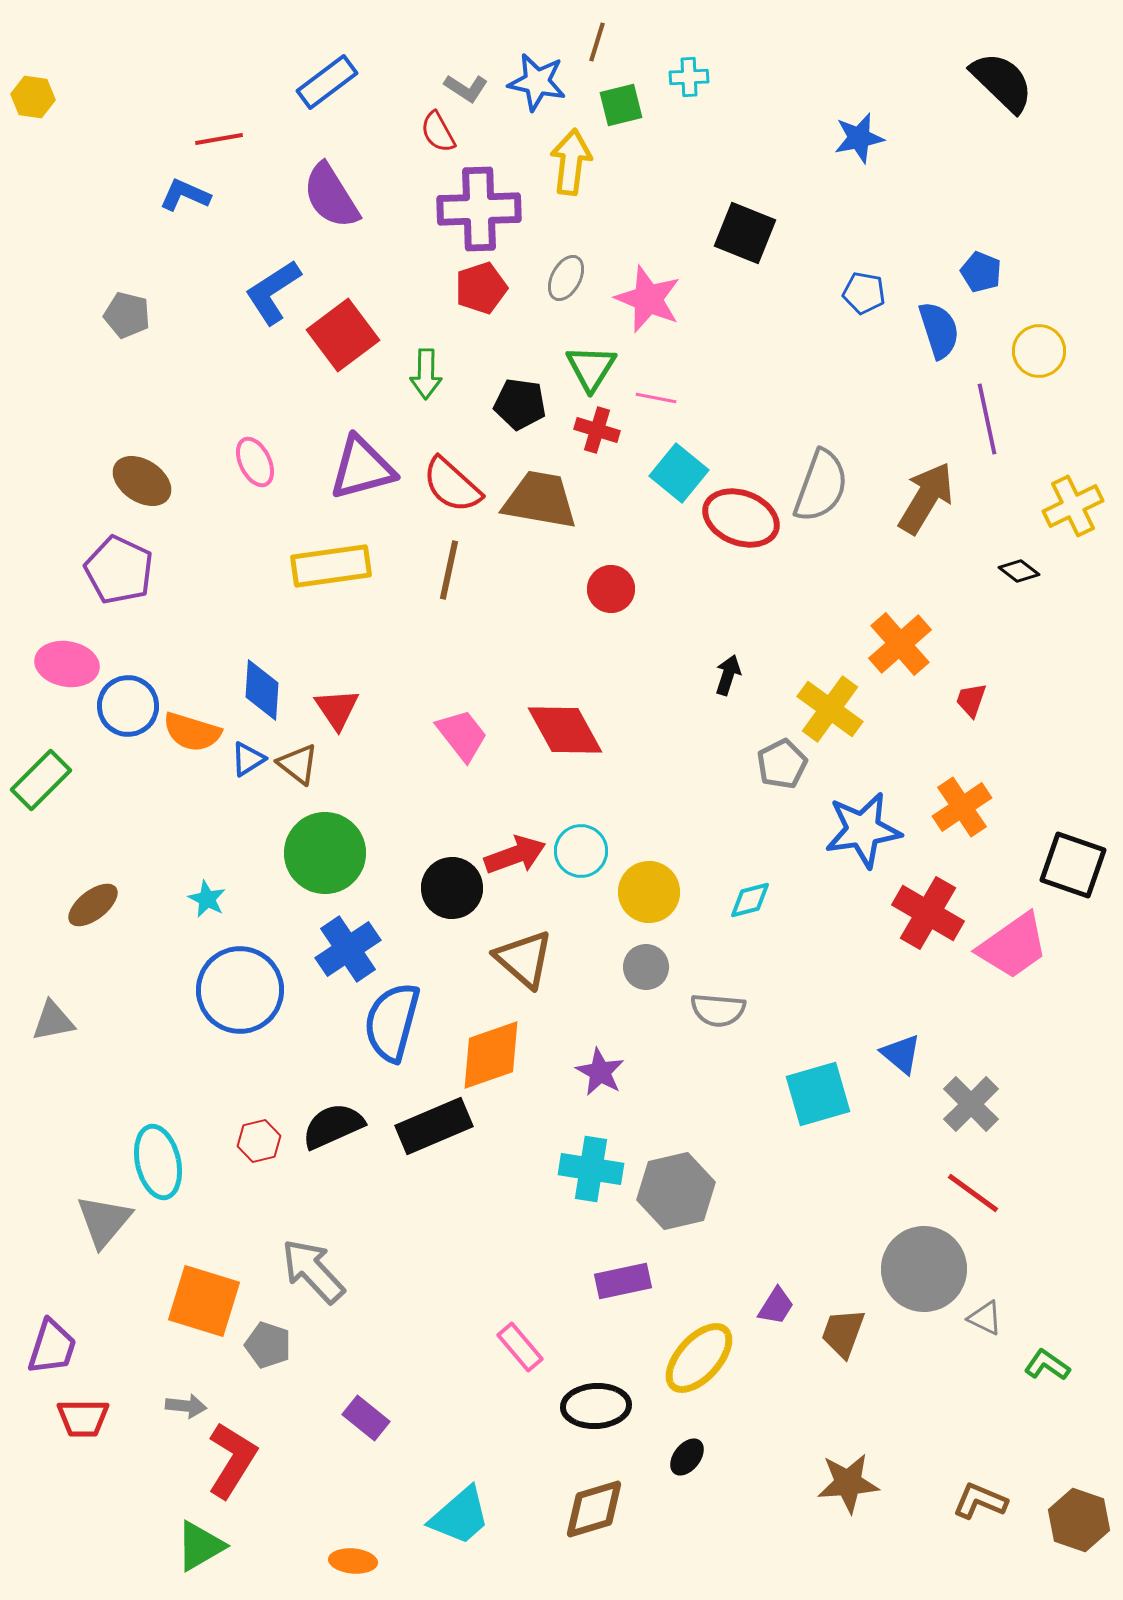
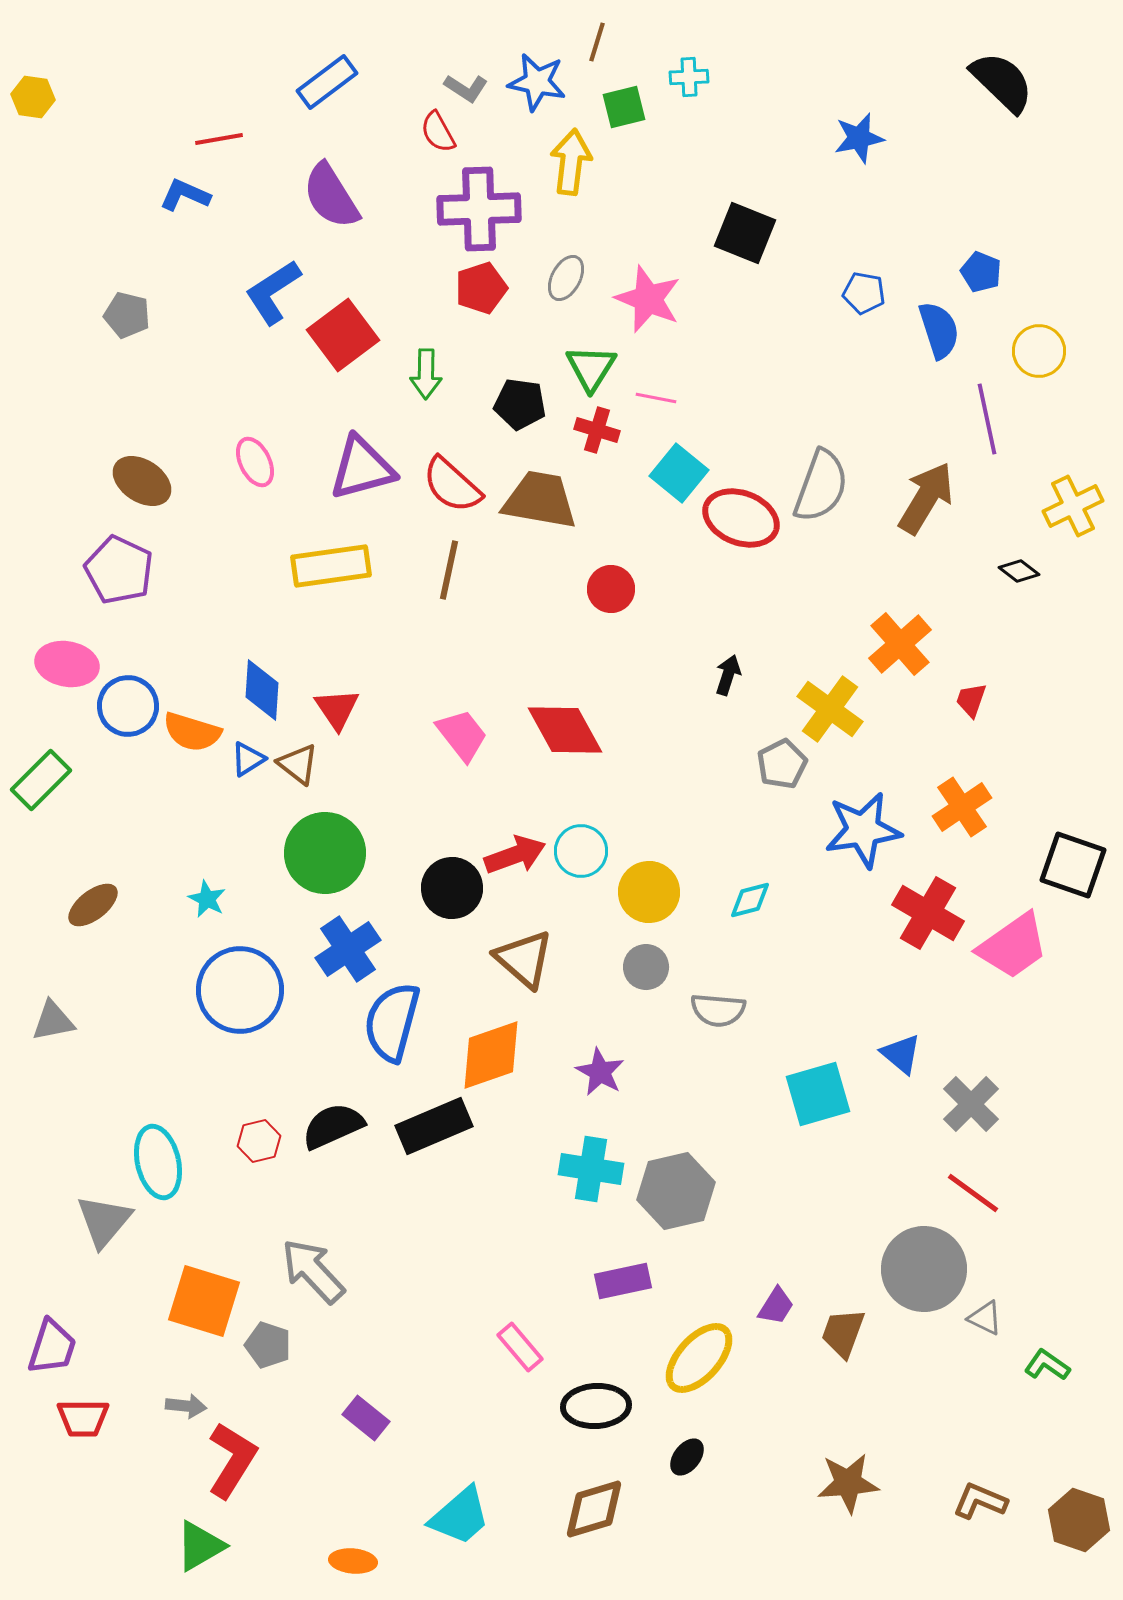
green square at (621, 105): moved 3 px right, 2 px down
